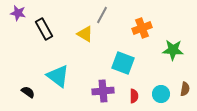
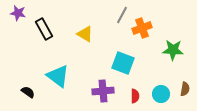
gray line: moved 20 px right
red semicircle: moved 1 px right
